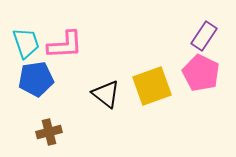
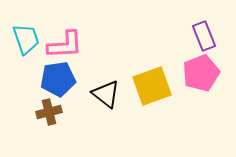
purple rectangle: rotated 56 degrees counterclockwise
cyan trapezoid: moved 4 px up
pink pentagon: rotated 24 degrees clockwise
blue pentagon: moved 22 px right
brown cross: moved 20 px up
